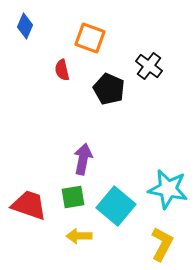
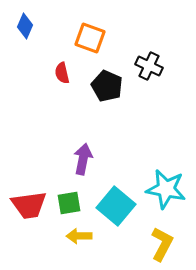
black cross: rotated 12 degrees counterclockwise
red semicircle: moved 3 px down
black pentagon: moved 2 px left, 3 px up
cyan star: moved 2 px left
green square: moved 4 px left, 6 px down
red trapezoid: rotated 153 degrees clockwise
